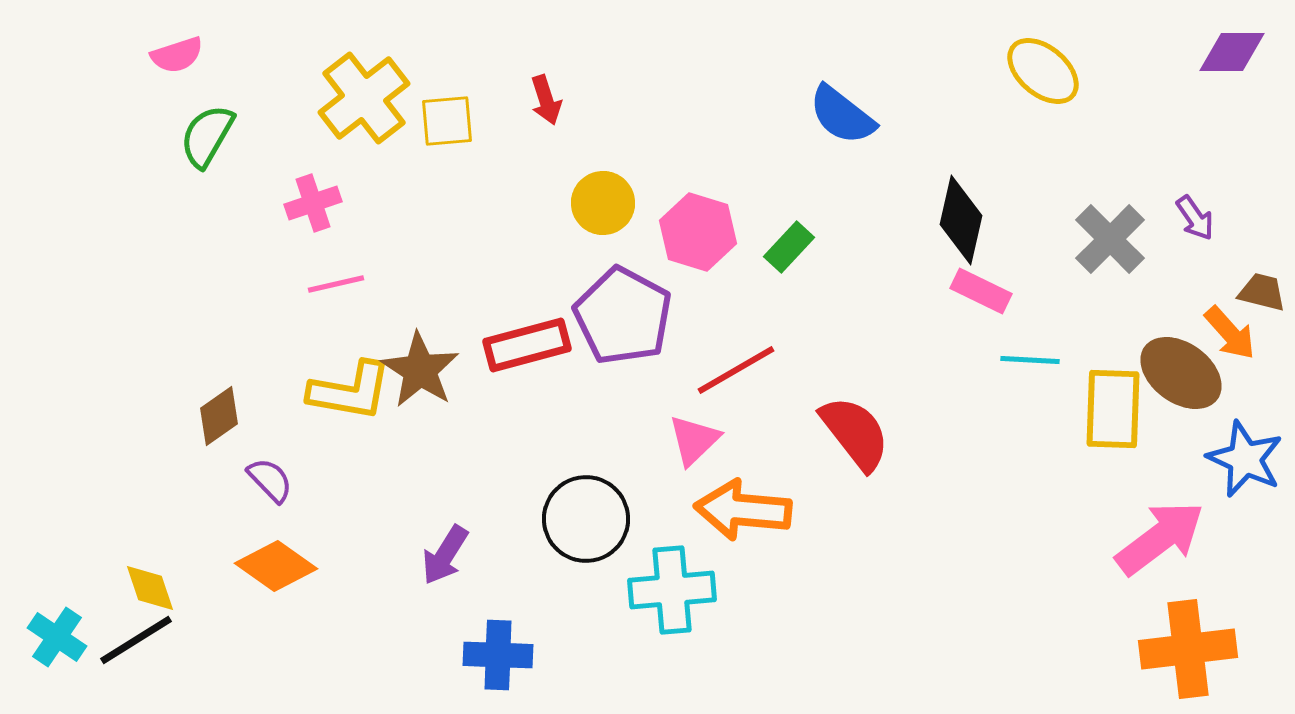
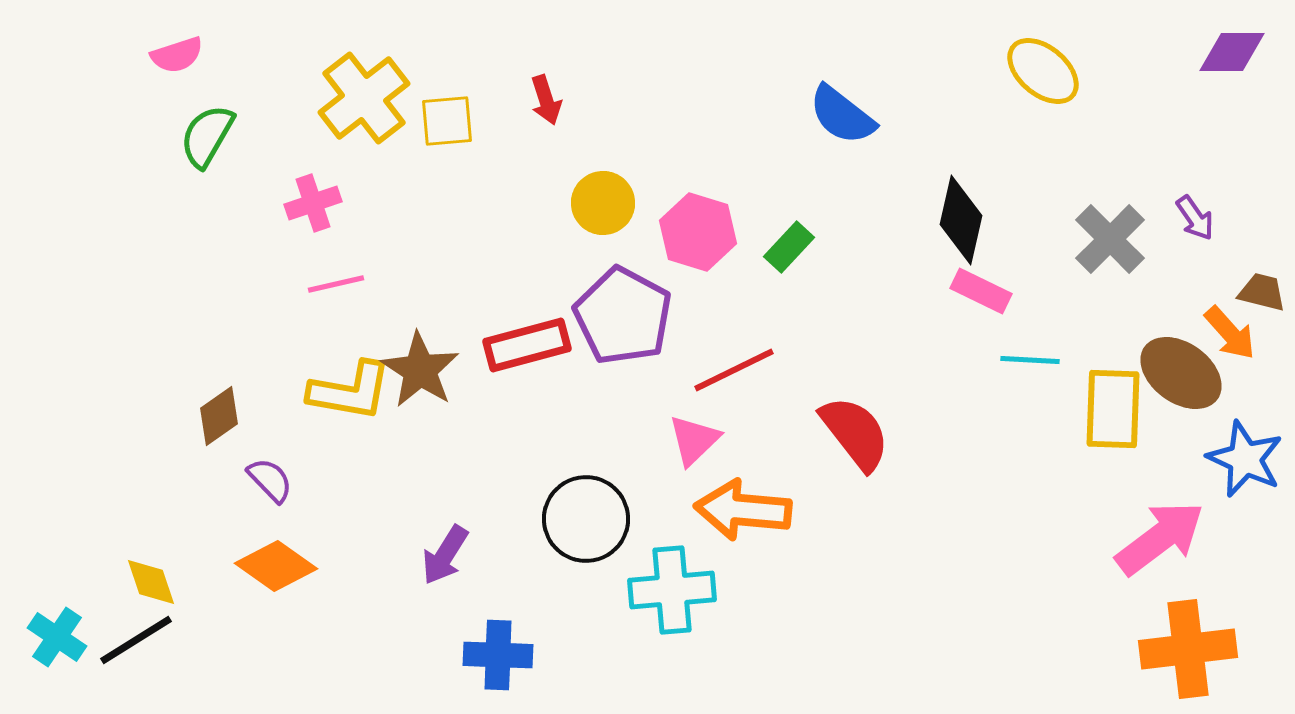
red line at (736, 370): moved 2 px left; rotated 4 degrees clockwise
yellow diamond at (150, 588): moved 1 px right, 6 px up
